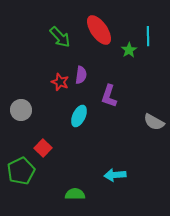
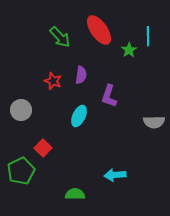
red star: moved 7 px left, 1 px up
gray semicircle: rotated 30 degrees counterclockwise
